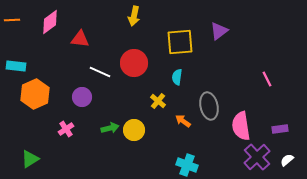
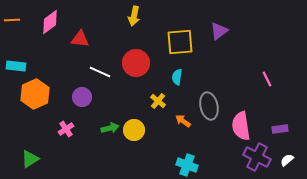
red circle: moved 2 px right
purple cross: rotated 20 degrees counterclockwise
